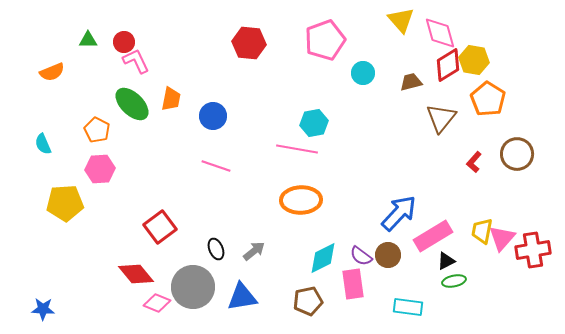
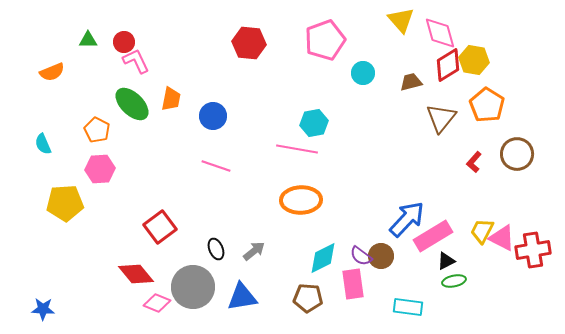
orange pentagon at (488, 99): moved 1 px left, 6 px down
blue arrow at (399, 213): moved 8 px right, 6 px down
yellow trapezoid at (482, 231): rotated 16 degrees clockwise
pink triangle at (502, 238): rotated 44 degrees counterclockwise
brown circle at (388, 255): moved 7 px left, 1 px down
brown pentagon at (308, 301): moved 3 px up; rotated 16 degrees clockwise
